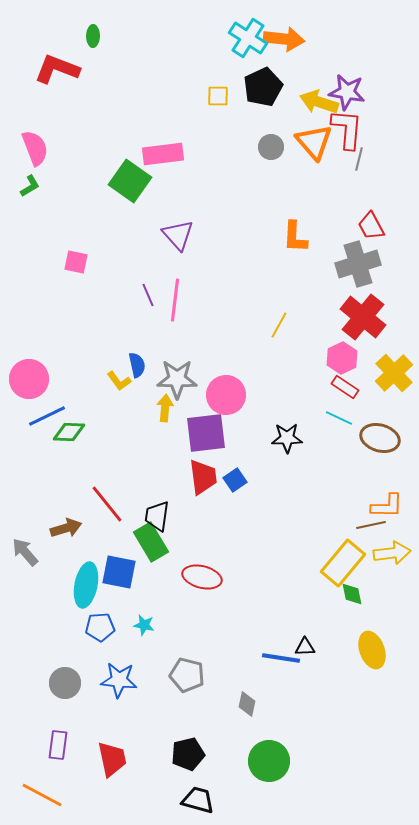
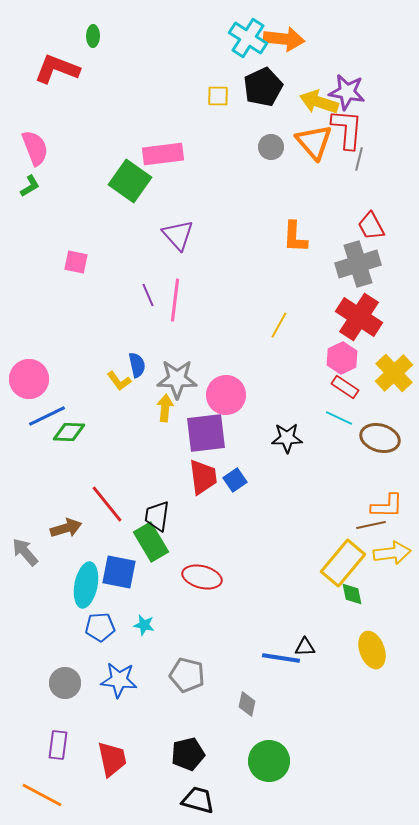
red cross at (363, 317): moved 4 px left; rotated 6 degrees counterclockwise
